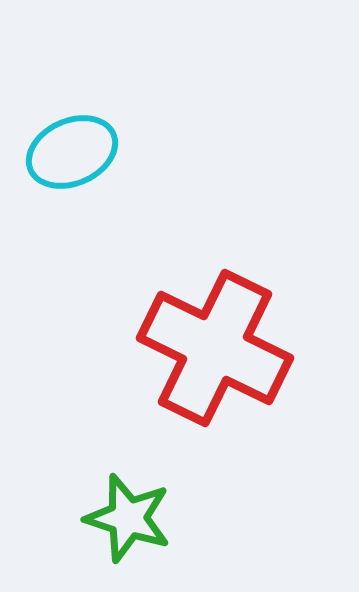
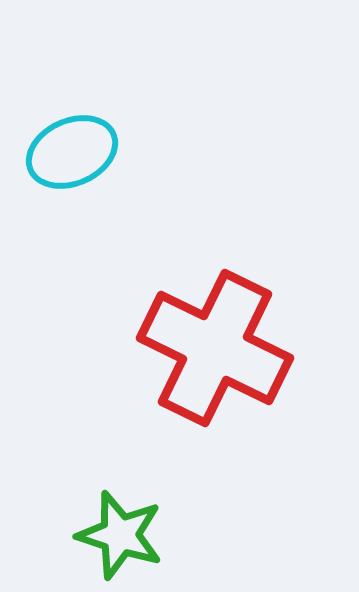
green star: moved 8 px left, 17 px down
